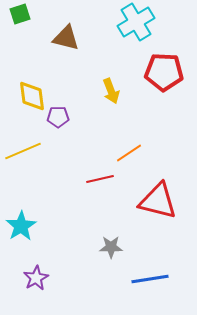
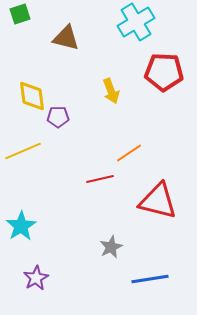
gray star: rotated 25 degrees counterclockwise
